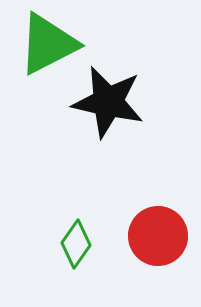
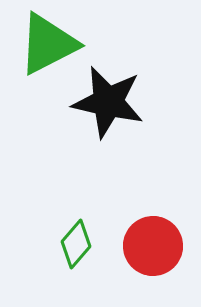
red circle: moved 5 px left, 10 px down
green diamond: rotated 6 degrees clockwise
